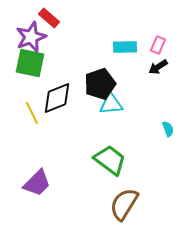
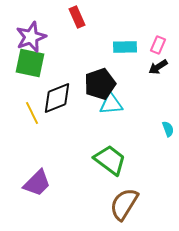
red rectangle: moved 28 px right, 1 px up; rotated 25 degrees clockwise
